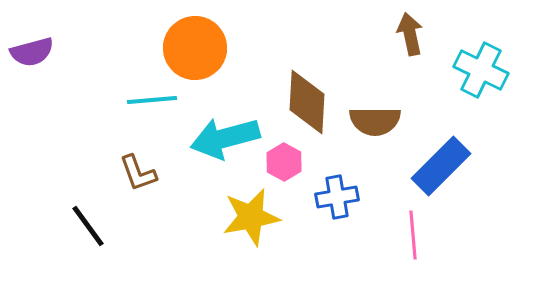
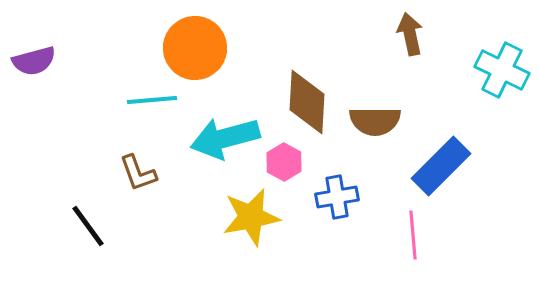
purple semicircle: moved 2 px right, 9 px down
cyan cross: moved 21 px right
